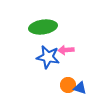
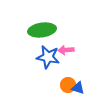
green ellipse: moved 1 px left, 3 px down
blue triangle: moved 2 px left
